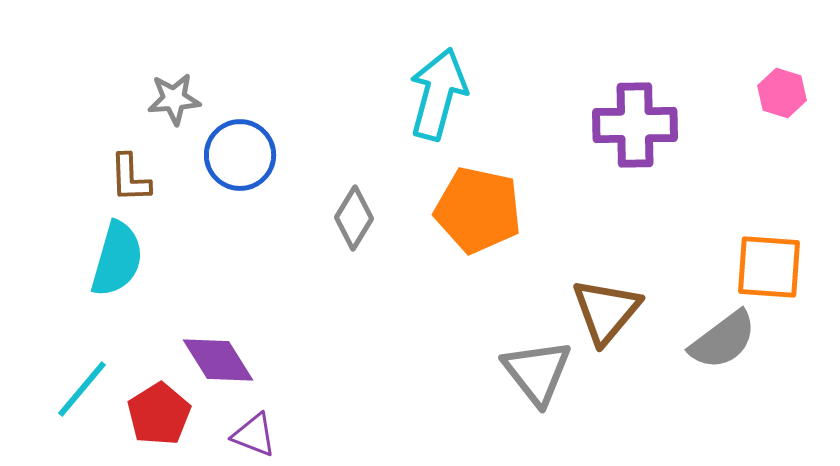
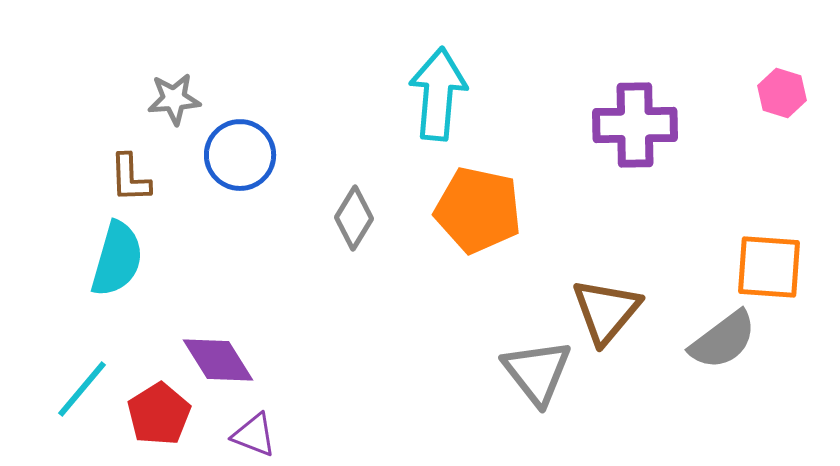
cyan arrow: rotated 10 degrees counterclockwise
